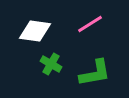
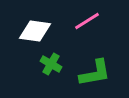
pink line: moved 3 px left, 3 px up
